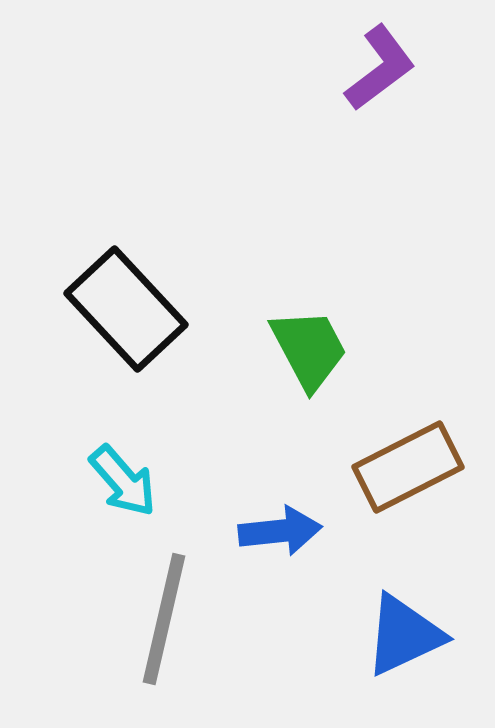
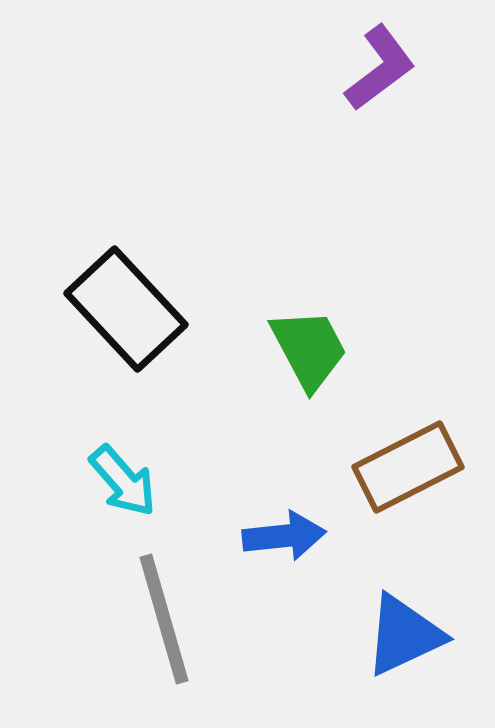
blue arrow: moved 4 px right, 5 px down
gray line: rotated 29 degrees counterclockwise
